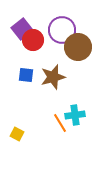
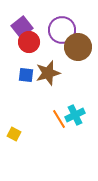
purple square: moved 2 px up
red circle: moved 4 px left, 2 px down
brown star: moved 5 px left, 4 px up
cyan cross: rotated 18 degrees counterclockwise
orange line: moved 1 px left, 4 px up
yellow square: moved 3 px left
